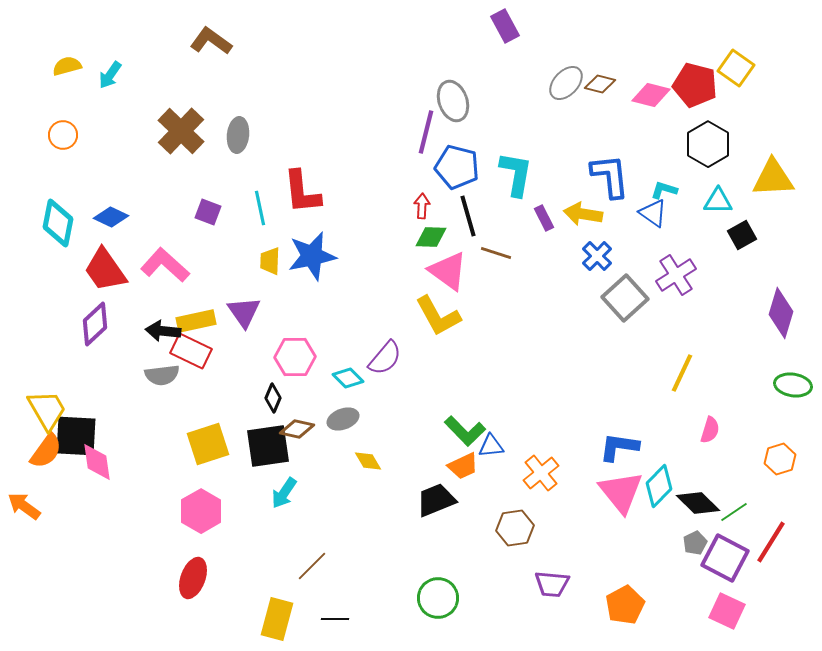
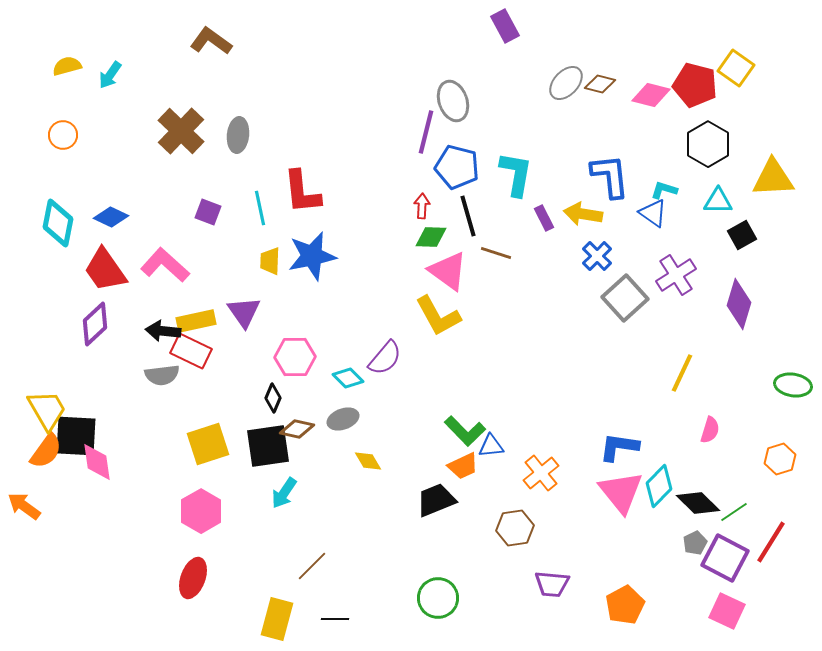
purple diamond at (781, 313): moved 42 px left, 9 px up
